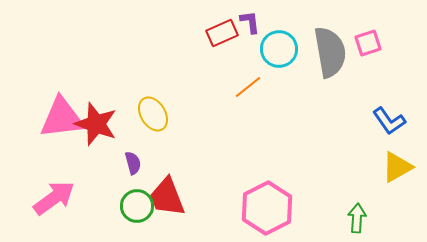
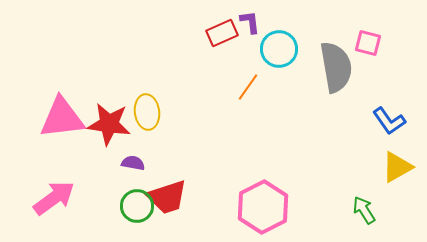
pink square: rotated 32 degrees clockwise
gray semicircle: moved 6 px right, 15 px down
orange line: rotated 16 degrees counterclockwise
yellow ellipse: moved 6 px left, 2 px up; rotated 24 degrees clockwise
red star: moved 13 px right; rotated 12 degrees counterclockwise
purple semicircle: rotated 65 degrees counterclockwise
red trapezoid: rotated 87 degrees counterclockwise
pink hexagon: moved 4 px left, 1 px up
green arrow: moved 7 px right, 8 px up; rotated 36 degrees counterclockwise
